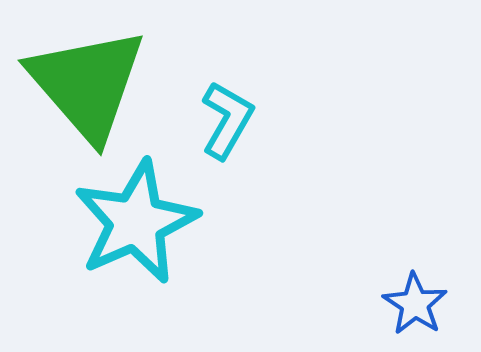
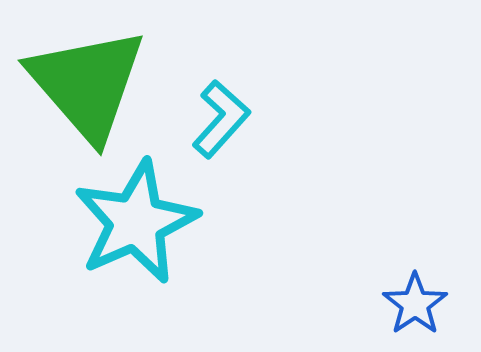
cyan L-shape: moved 6 px left, 1 px up; rotated 12 degrees clockwise
blue star: rotated 4 degrees clockwise
